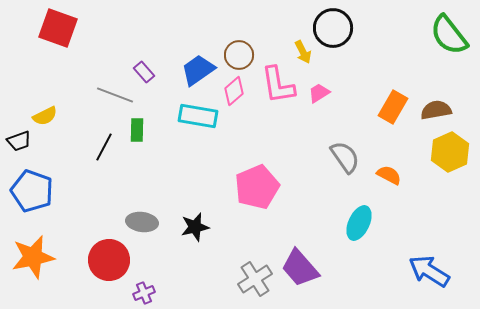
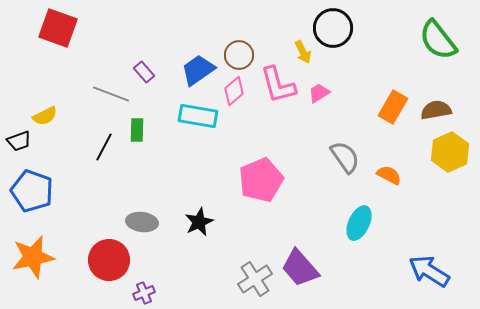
green semicircle: moved 11 px left, 5 px down
pink L-shape: rotated 6 degrees counterclockwise
gray line: moved 4 px left, 1 px up
pink pentagon: moved 4 px right, 7 px up
black star: moved 4 px right, 5 px up; rotated 12 degrees counterclockwise
